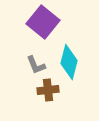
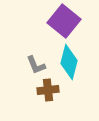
purple square: moved 21 px right, 1 px up
